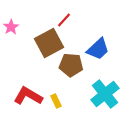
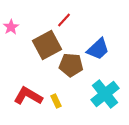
brown square: moved 2 px left, 2 px down
